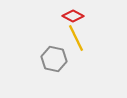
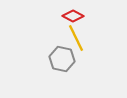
gray hexagon: moved 8 px right
